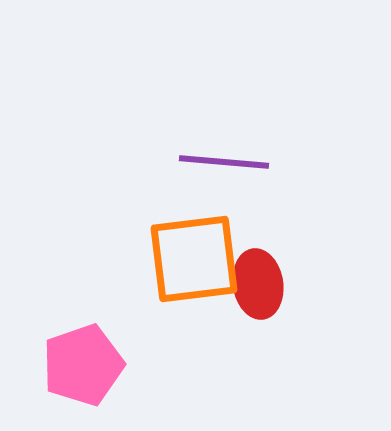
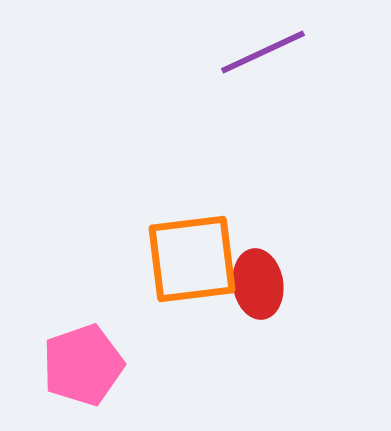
purple line: moved 39 px right, 110 px up; rotated 30 degrees counterclockwise
orange square: moved 2 px left
